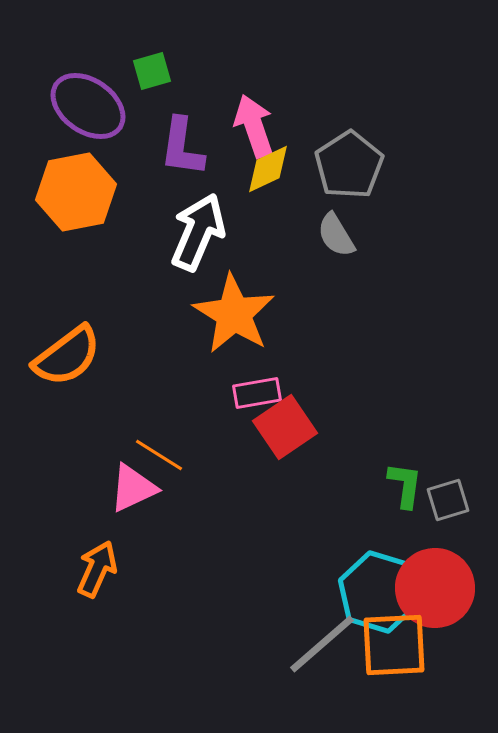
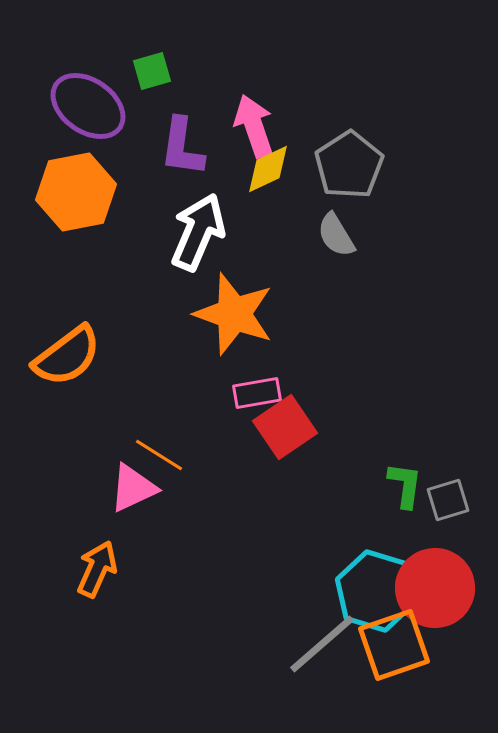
orange star: rotated 12 degrees counterclockwise
cyan hexagon: moved 3 px left, 1 px up
orange square: rotated 16 degrees counterclockwise
